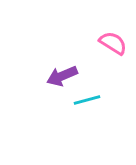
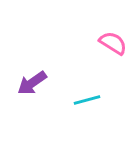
purple arrow: moved 30 px left, 7 px down; rotated 12 degrees counterclockwise
